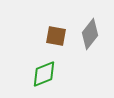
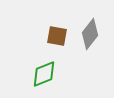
brown square: moved 1 px right
